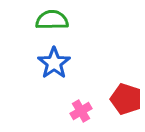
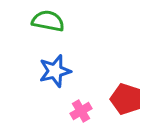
green semicircle: moved 4 px left, 1 px down; rotated 12 degrees clockwise
blue star: moved 1 px right, 8 px down; rotated 20 degrees clockwise
